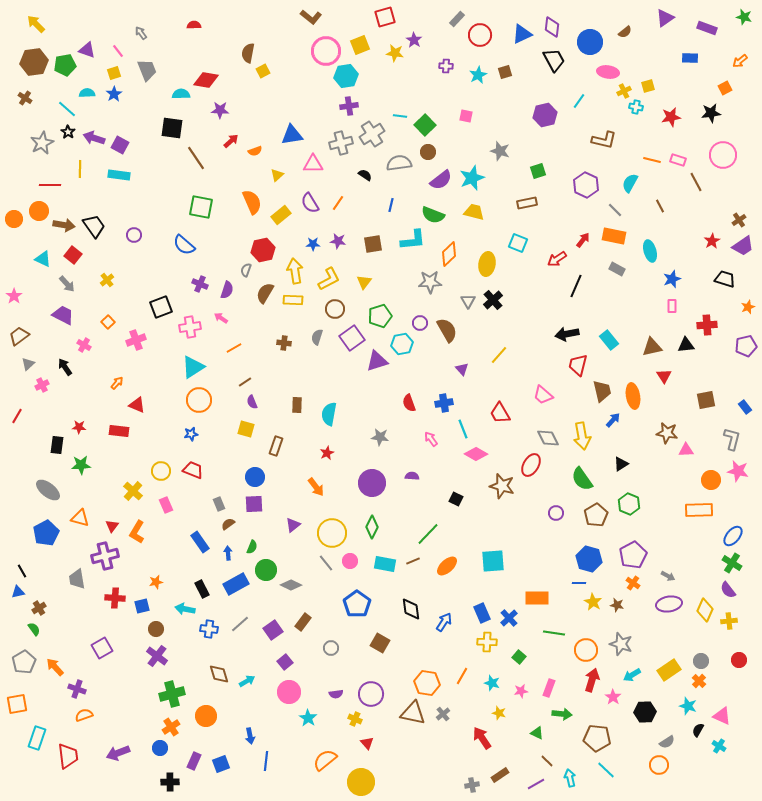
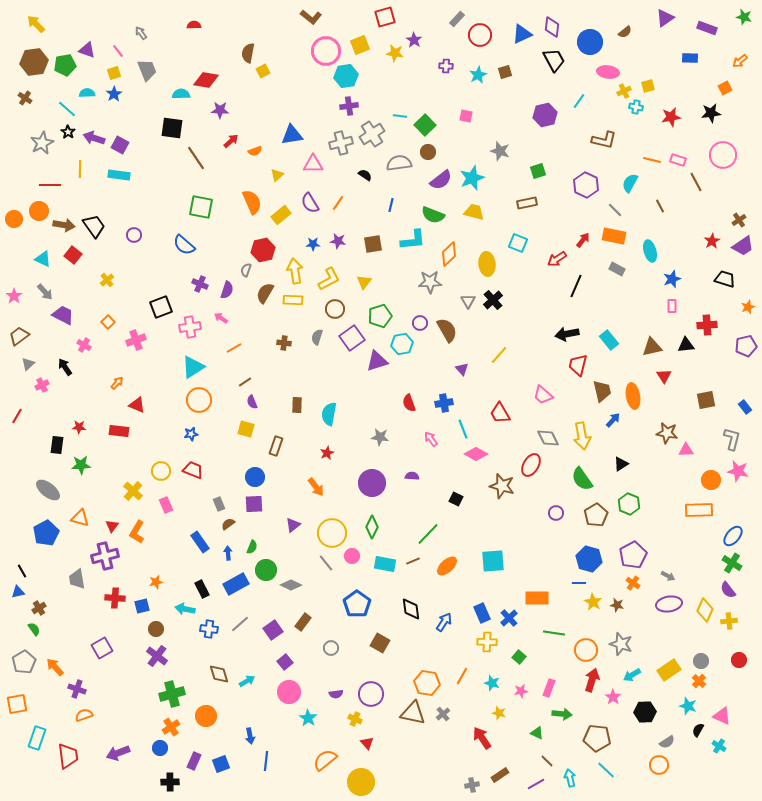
yellow ellipse at (487, 264): rotated 15 degrees counterclockwise
gray arrow at (67, 284): moved 22 px left, 8 px down
pink circle at (350, 561): moved 2 px right, 5 px up
